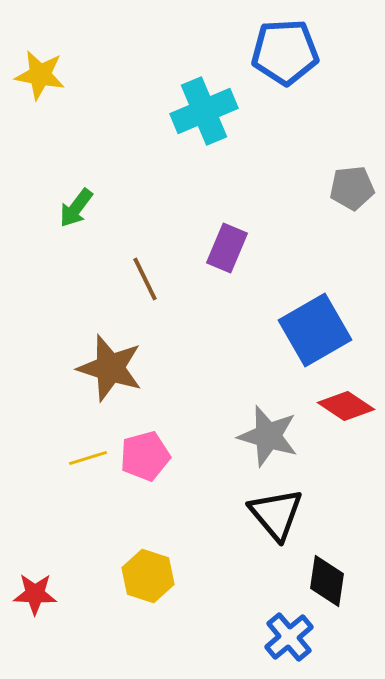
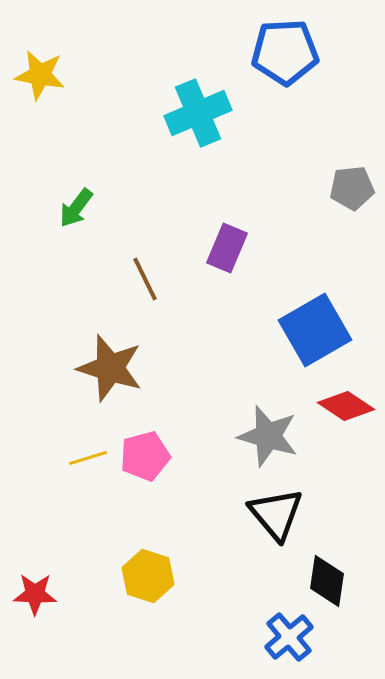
cyan cross: moved 6 px left, 2 px down
